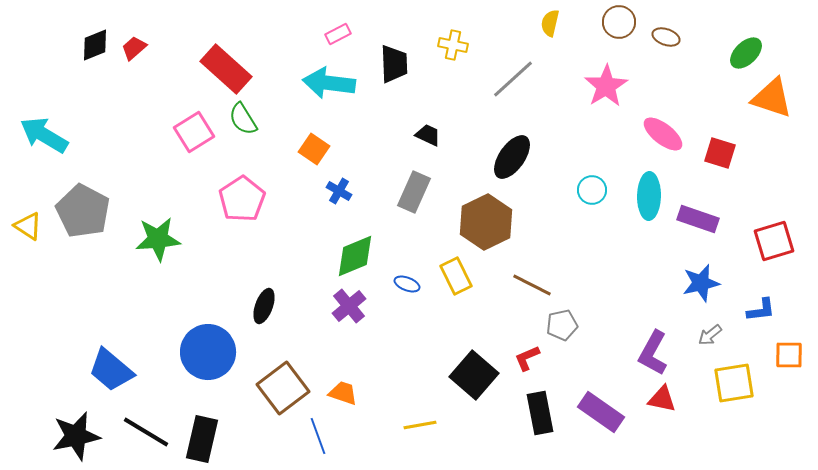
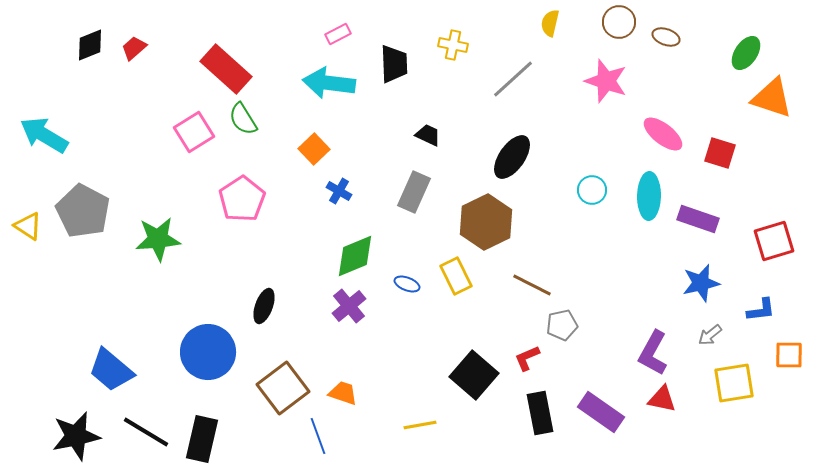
black diamond at (95, 45): moved 5 px left
green ellipse at (746, 53): rotated 12 degrees counterclockwise
pink star at (606, 86): moved 5 px up; rotated 21 degrees counterclockwise
orange square at (314, 149): rotated 12 degrees clockwise
